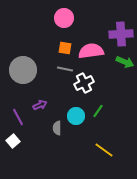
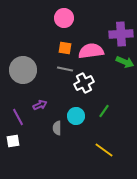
green line: moved 6 px right
white square: rotated 32 degrees clockwise
